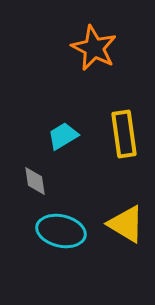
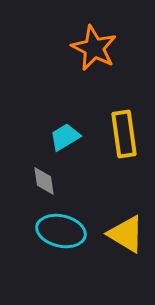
cyan trapezoid: moved 2 px right, 1 px down
gray diamond: moved 9 px right
yellow triangle: moved 10 px down
